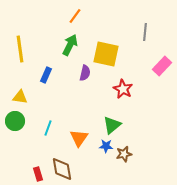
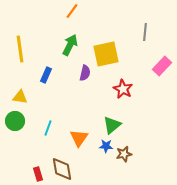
orange line: moved 3 px left, 5 px up
yellow square: rotated 24 degrees counterclockwise
